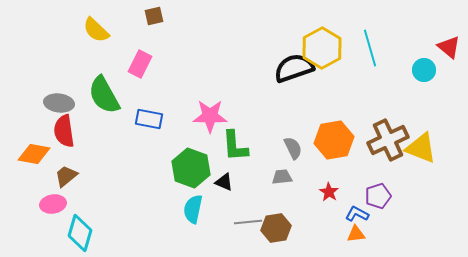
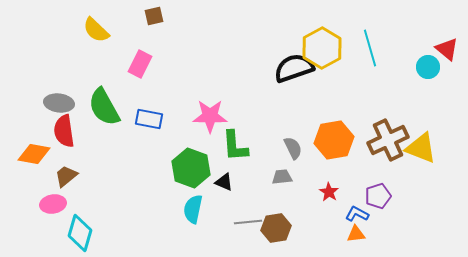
red triangle: moved 2 px left, 2 px down
cyan circle: moved 4 px right, 3 px up
green semicircle: moved 12 px down
